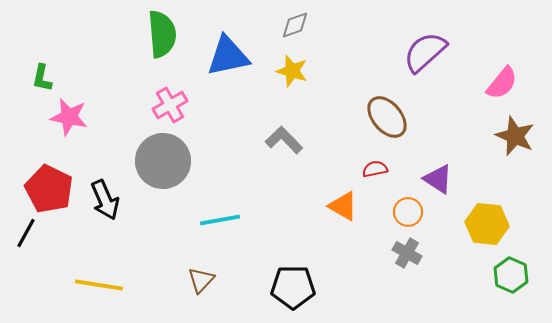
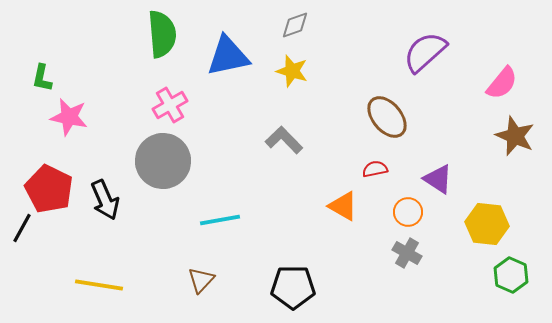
black line: moved 4 px left, 5 px up
